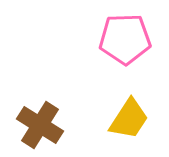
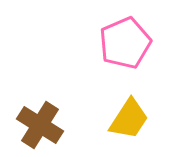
pink pentagon: moved 4 px down; rotated 21 degrees counterclockwise
